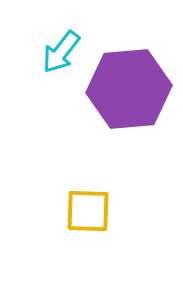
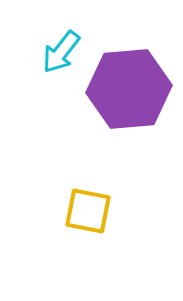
yellow square: rotated 9 degrees clockwise
